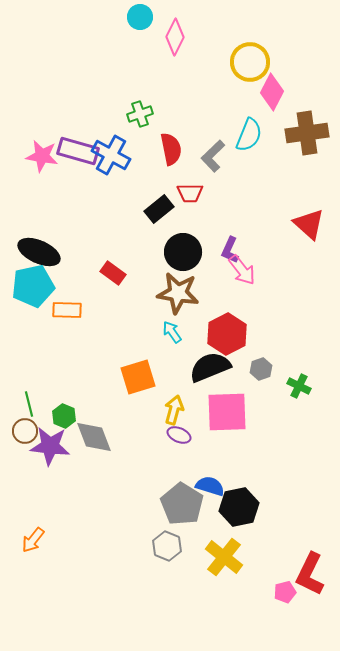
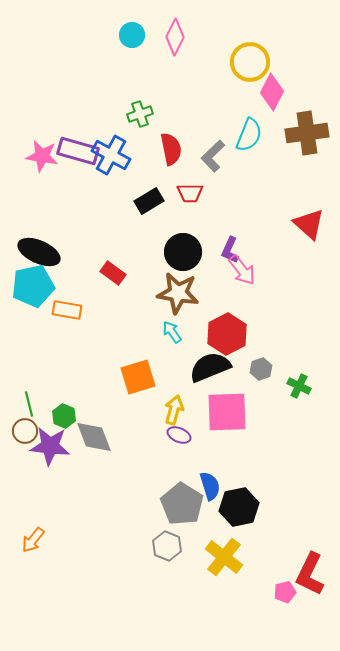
cyan circle at (140, 17): moved 8 px left, 18 px down
black rectangle at (159, 209): moved 10 px left, 8 px up; rotated 8 degrees clockwise
orange rectangle at (67, 310): rotated 8 degrees clockwise
blue semicircle at (210, 486): rotated 56 degrees clockwise
